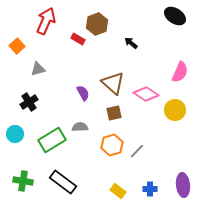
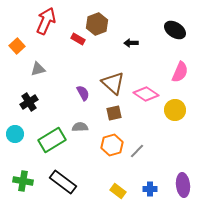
black ellipse: moved 14 px down
black arrow: rotated 40 degrees counterclockwise
